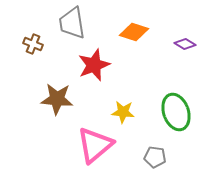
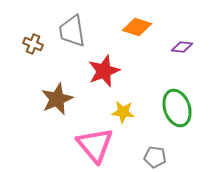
gray trapezoid: moved 8 px down
orange diamond: moved 3 px right, 5 px up
purple diamond: moved 3 px left, 3 px down; rotated 25 degrees counterclockwise
red star: moved 10 px right, 6 px down
brown star: rotated 28 degrees counterclockwise
green ellipse: moved 1 px right, 4 px up
pink triangle: rotated 30 degrees counterclockwise
